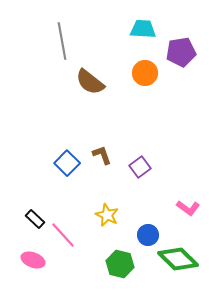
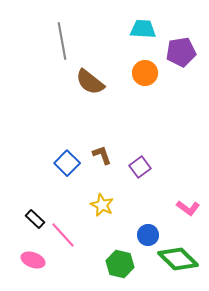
yellow star: moved 5 px left, 10 px up
